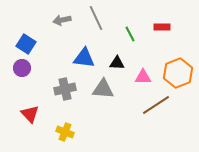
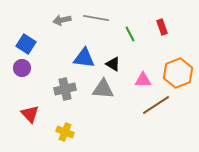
gray line: rotated 55 degrees counterclockwise
red rectangle: rotated 70 degrees clockwise
black triangle: moved 4 px left, 1 px down; rotated 28 degrees clockwise
pink triangle: moved 3 px down
